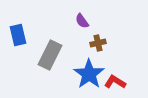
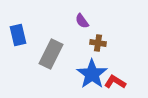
brown cross: rotated 21 degrees clockwise
gray rectangle: moved 1 px right, 1 px up
blue star: moved 3 px right
